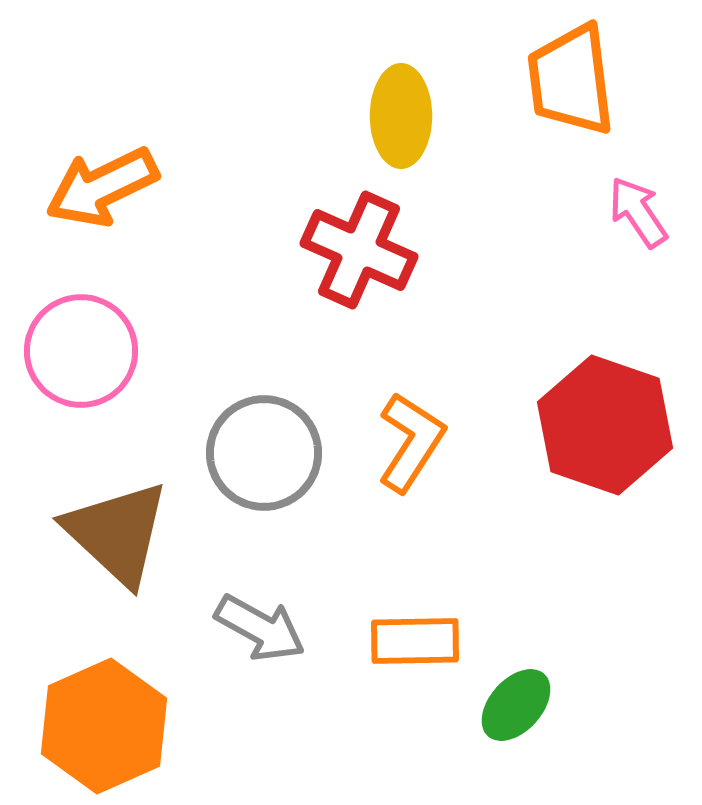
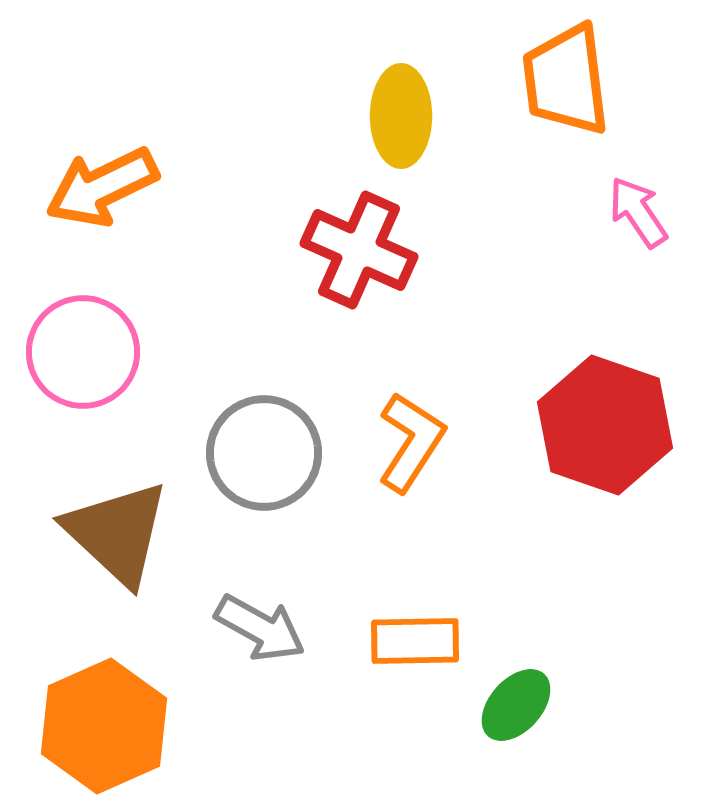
orange trapezoid: moved 5 px left
pink circle: moved 2 px right, 1 px down
